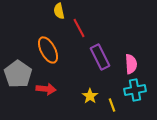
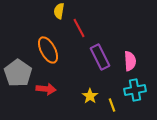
yellow semicircle: rotated 21 degrees clockwise
pink semicircle: moved 1 px left, 3 px up
gray pentagon: moved 1 px up
